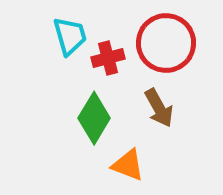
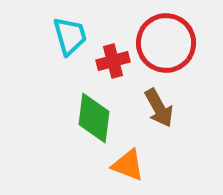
red cross: moved 5 px right, 3 px down
green diamond: rotated 24 degrees counterclockwise
